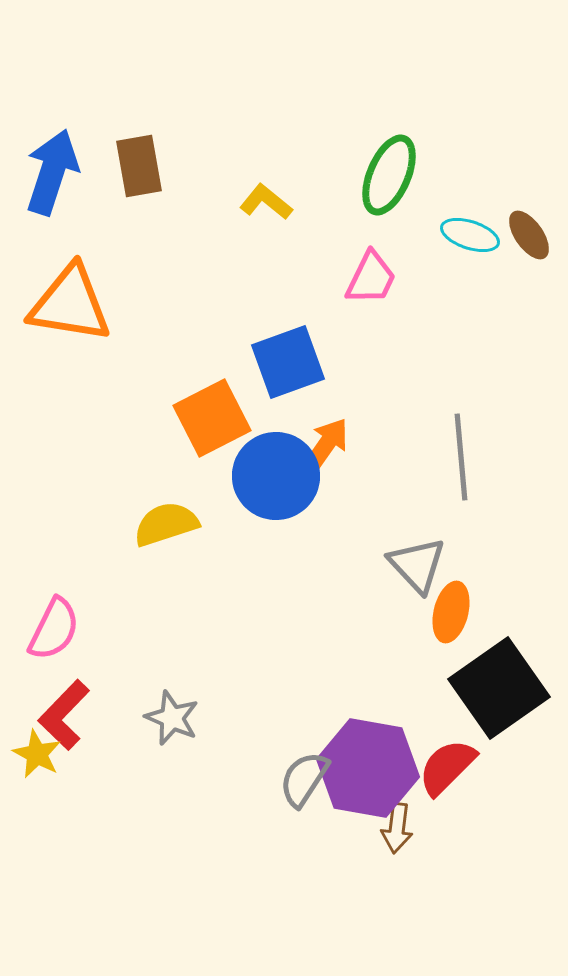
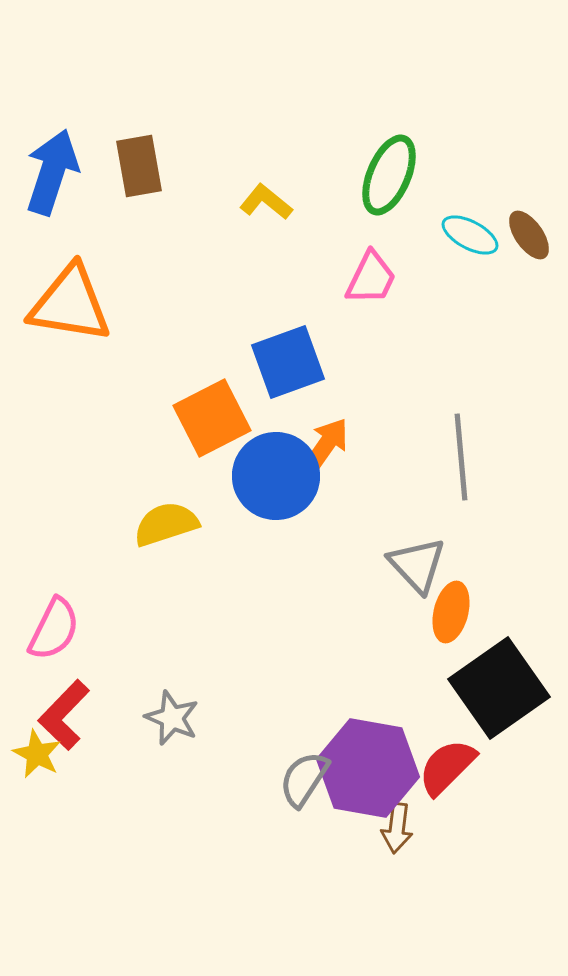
cyan ellipse: rotated 10 degrees clockwise
